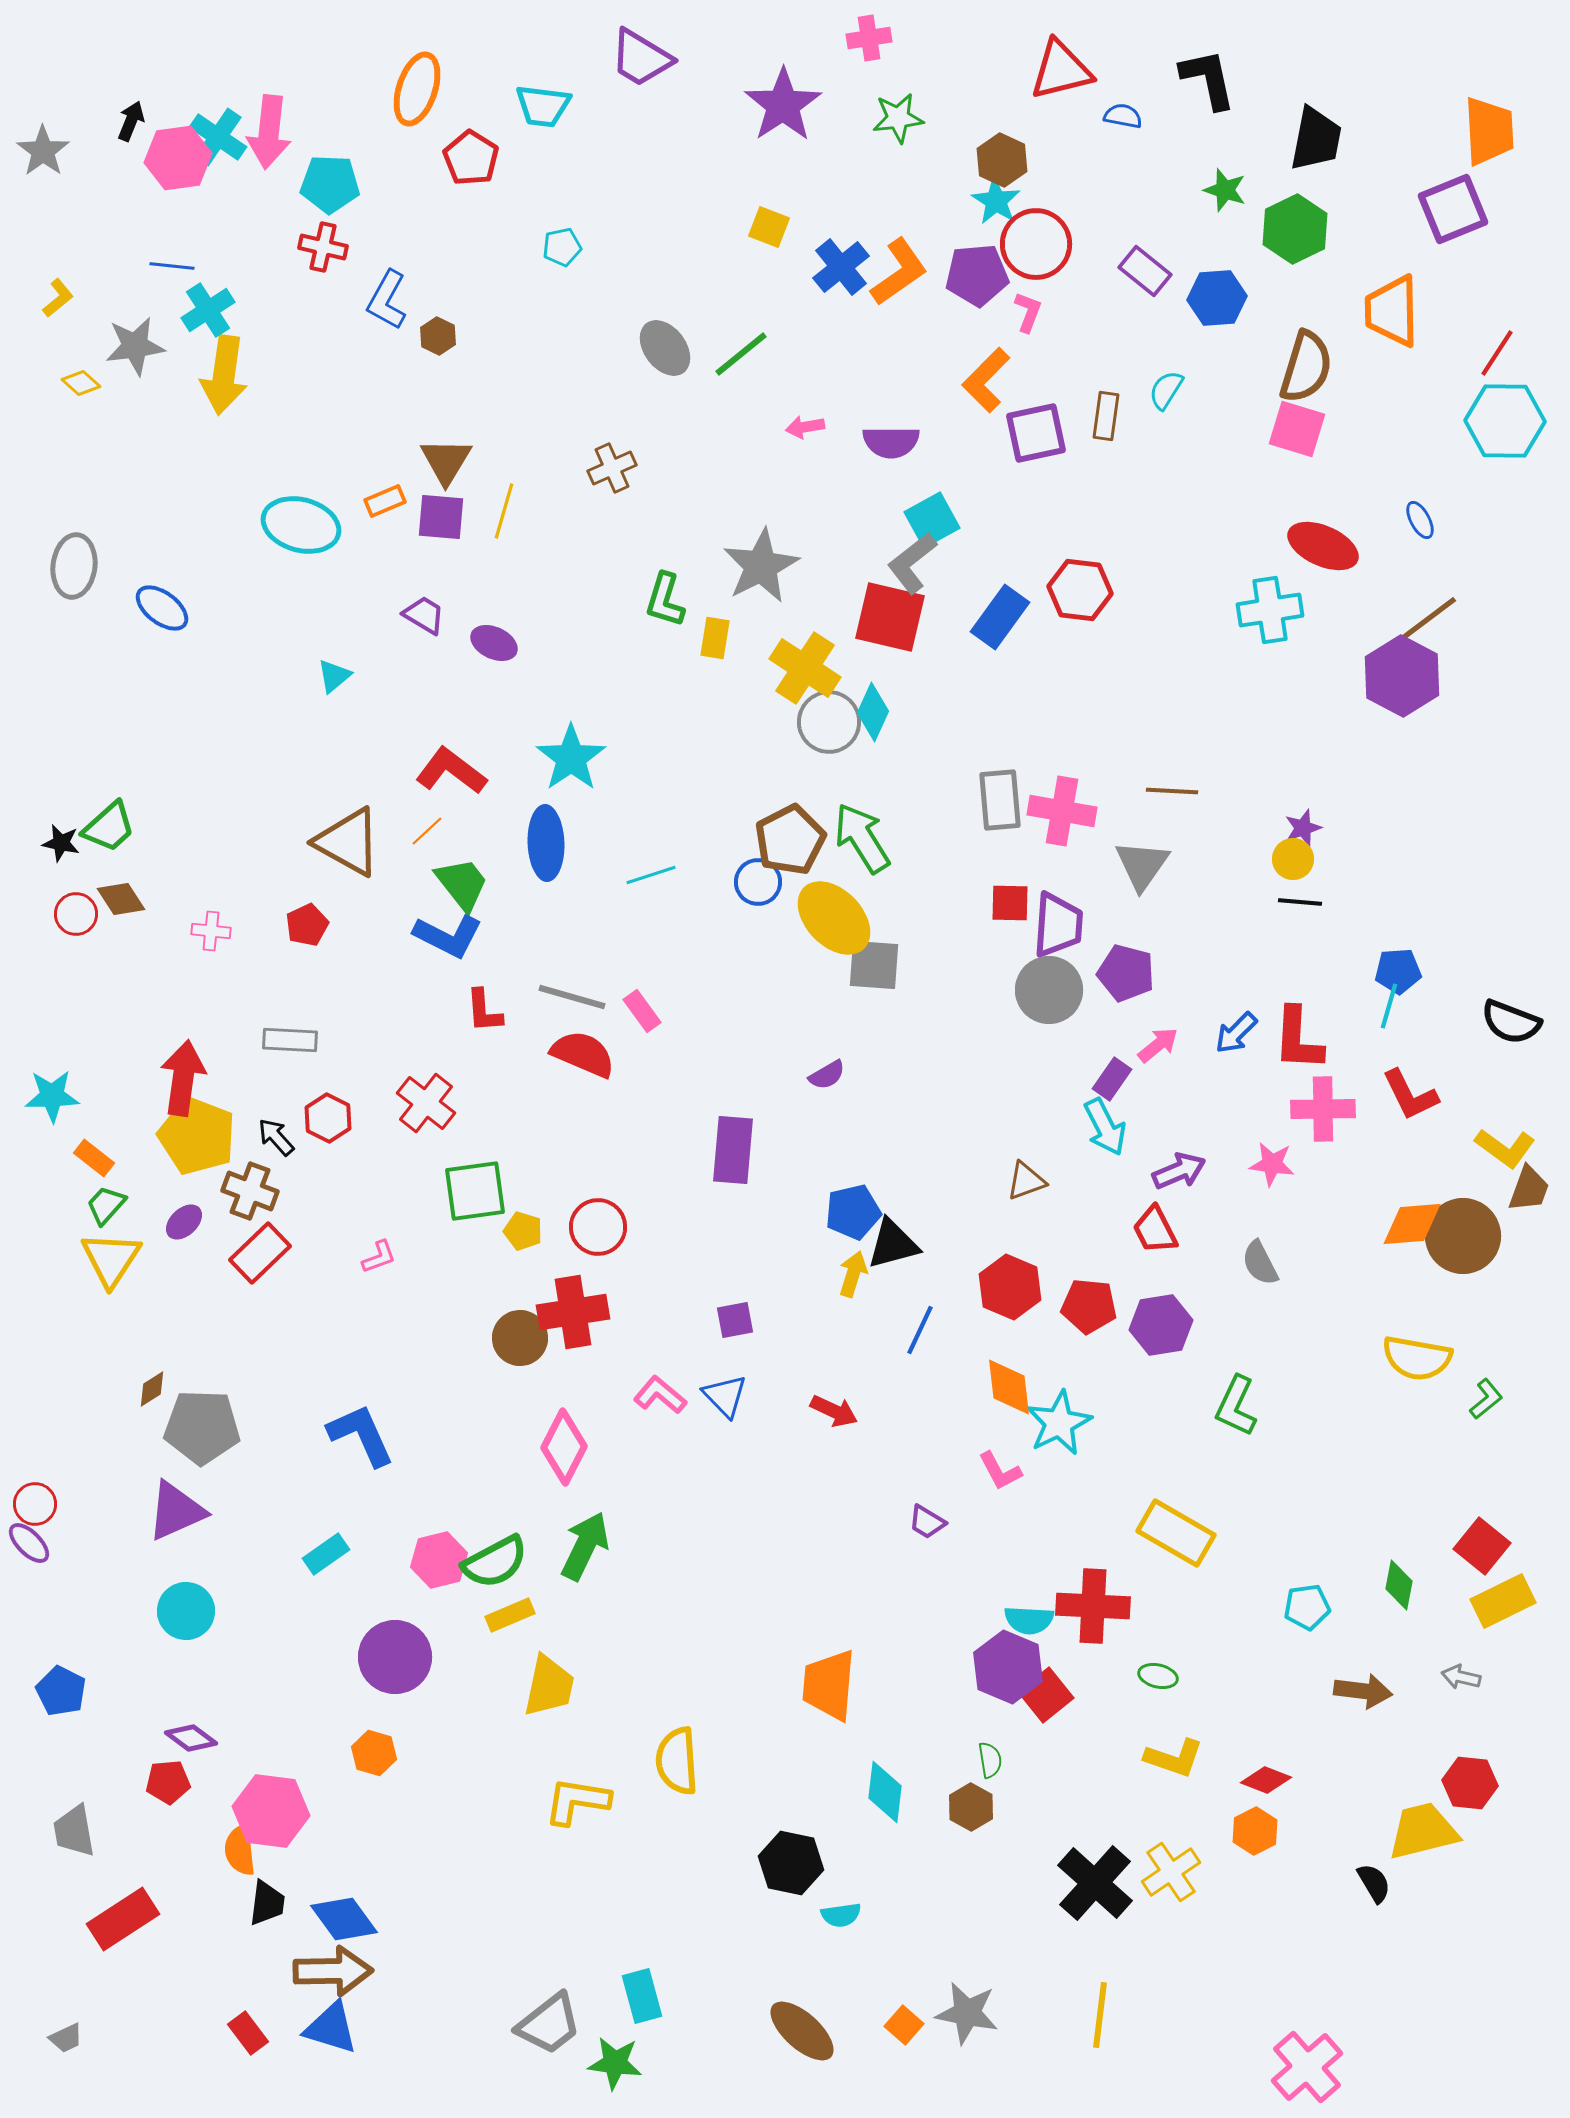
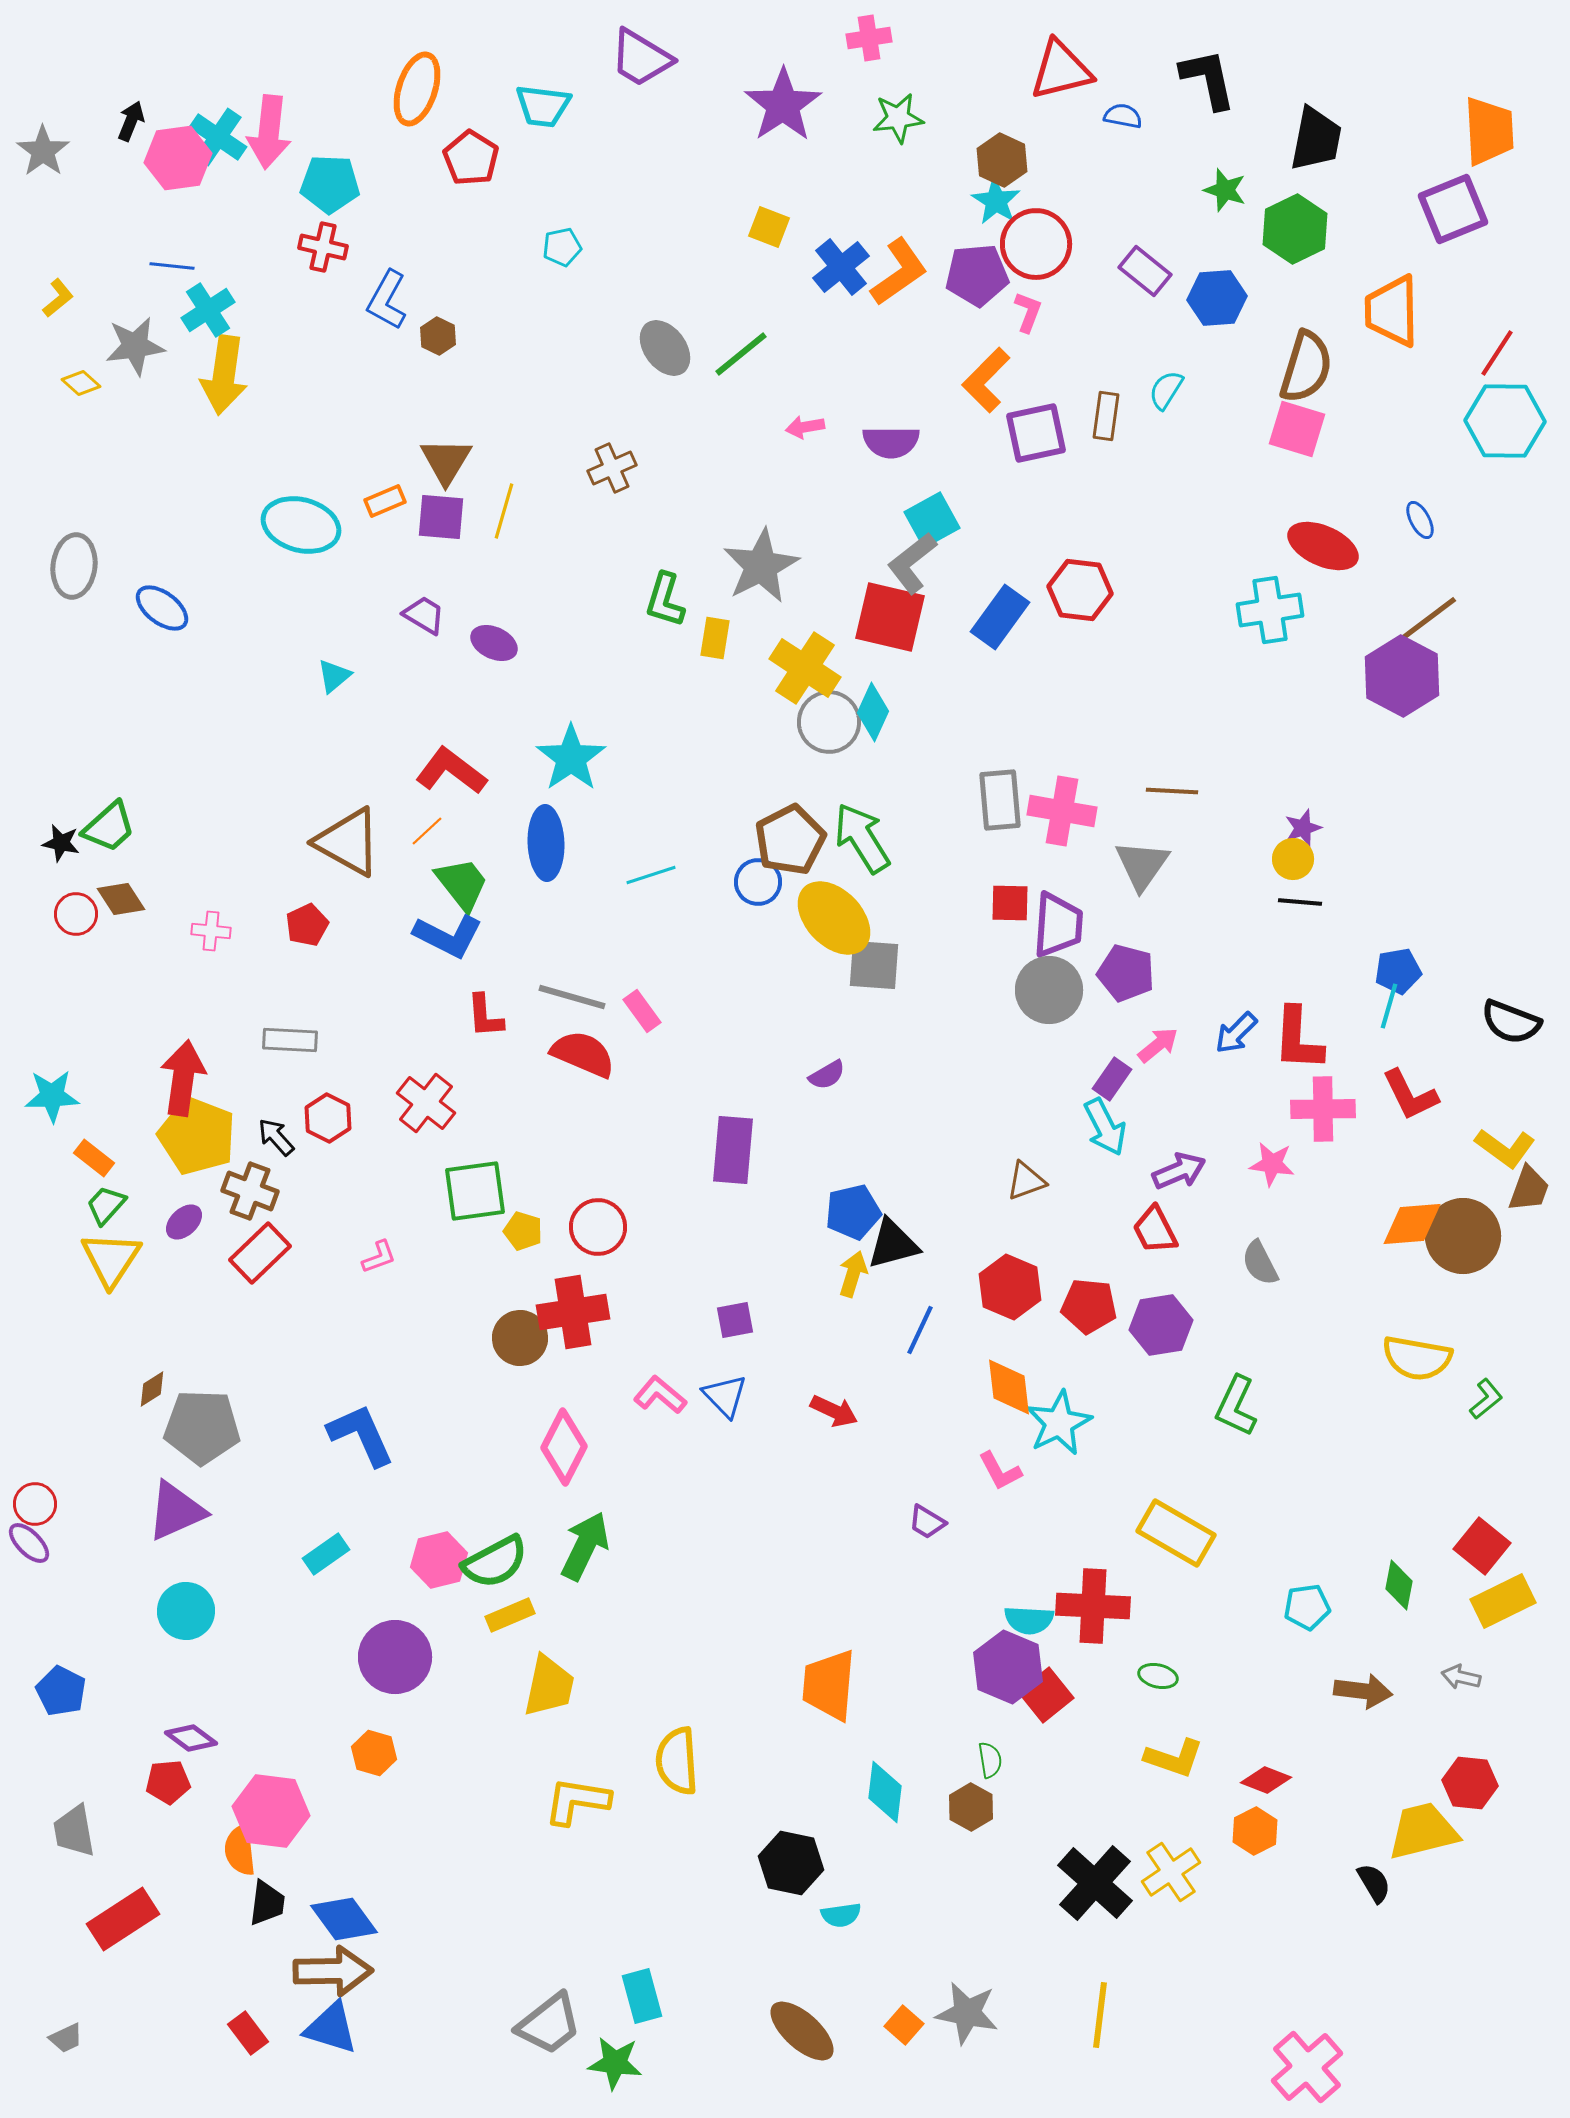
blue pentagon at (1398, 971): rotated 6 degrees counterclockwise
red L-shape at (484, 1011): moved 1 px right, 5 px down
